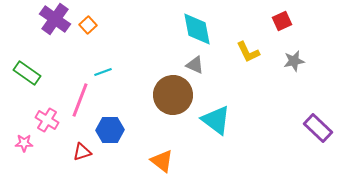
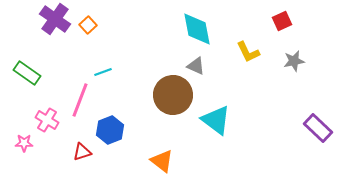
gray triangle: moved 1 px right, 1 px down
blue hexagon: rotated 20 degrees counterclockwise
